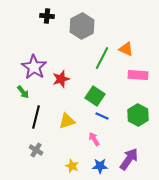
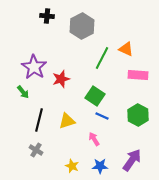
black line: moved 3 px right, 3 px down
purple arrow: moved 3 px right, 1 px down
